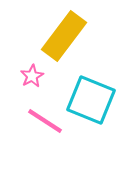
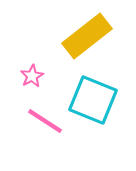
yellow rectangle: moved 23 px right; rotated 15 degrees clockwise
cyan square: moved 2 px right
